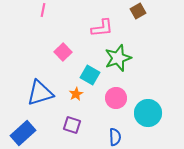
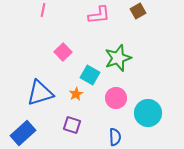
pink L-shape: moved 3 px left, 13 px up
